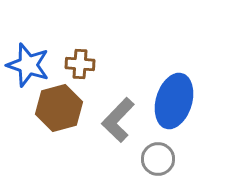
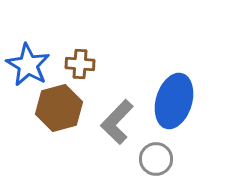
blue star: rotated 12 degrees clockwise
gray L-shape: moved 1 px left, 2 px down
gray circle: moved 2 px left
